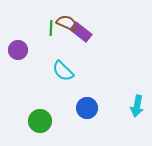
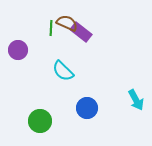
cyan arrow: moved 1 px left, 6 px up; rotated 40 degrees counterclockwise
